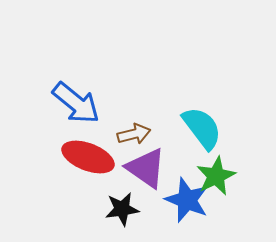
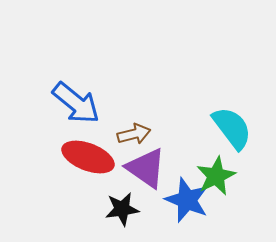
cyan semicircle: moved 30 px right
